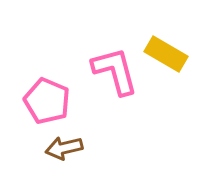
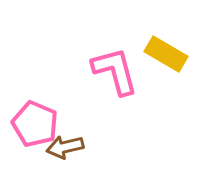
pink pentagon: moved 12 px left, 23 px down
brown arrow: moved 1 px right, 1 px up
